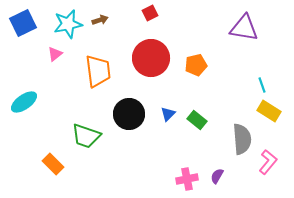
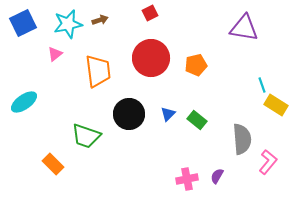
yellow rectangle: moved 7 px right, 6 px up
